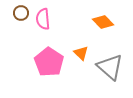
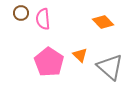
orange triangle: moved 1 px left, 2 px down
